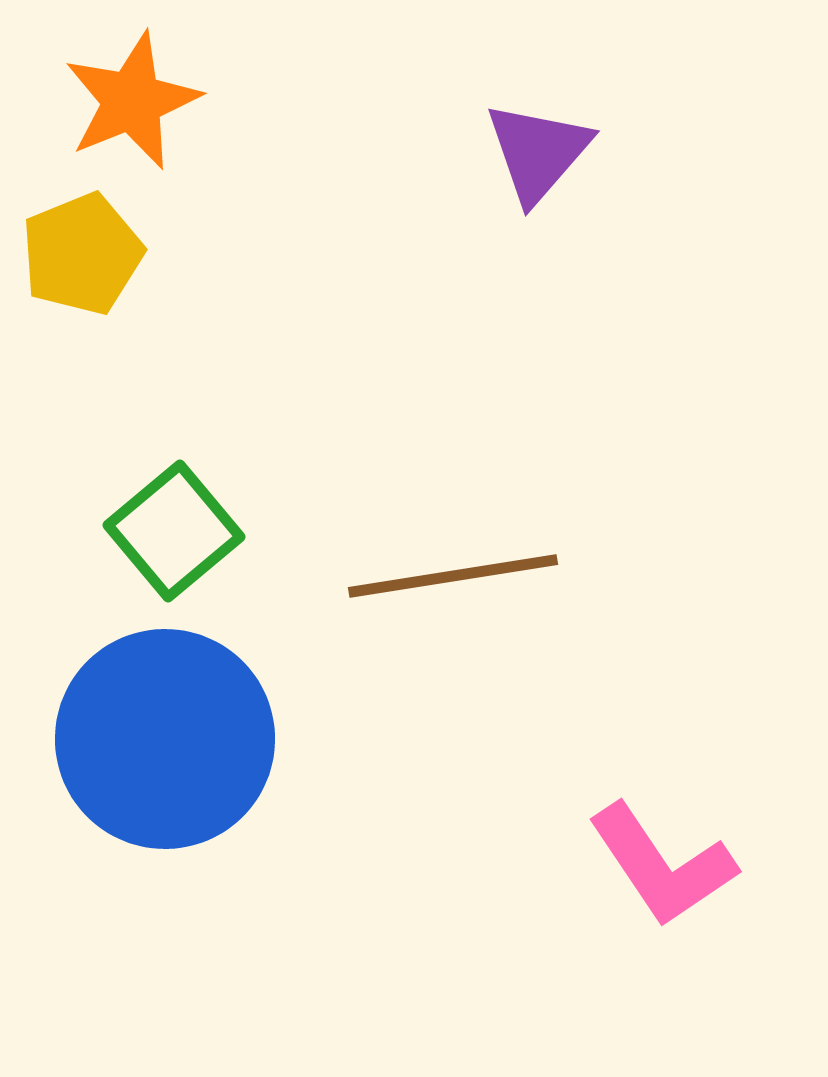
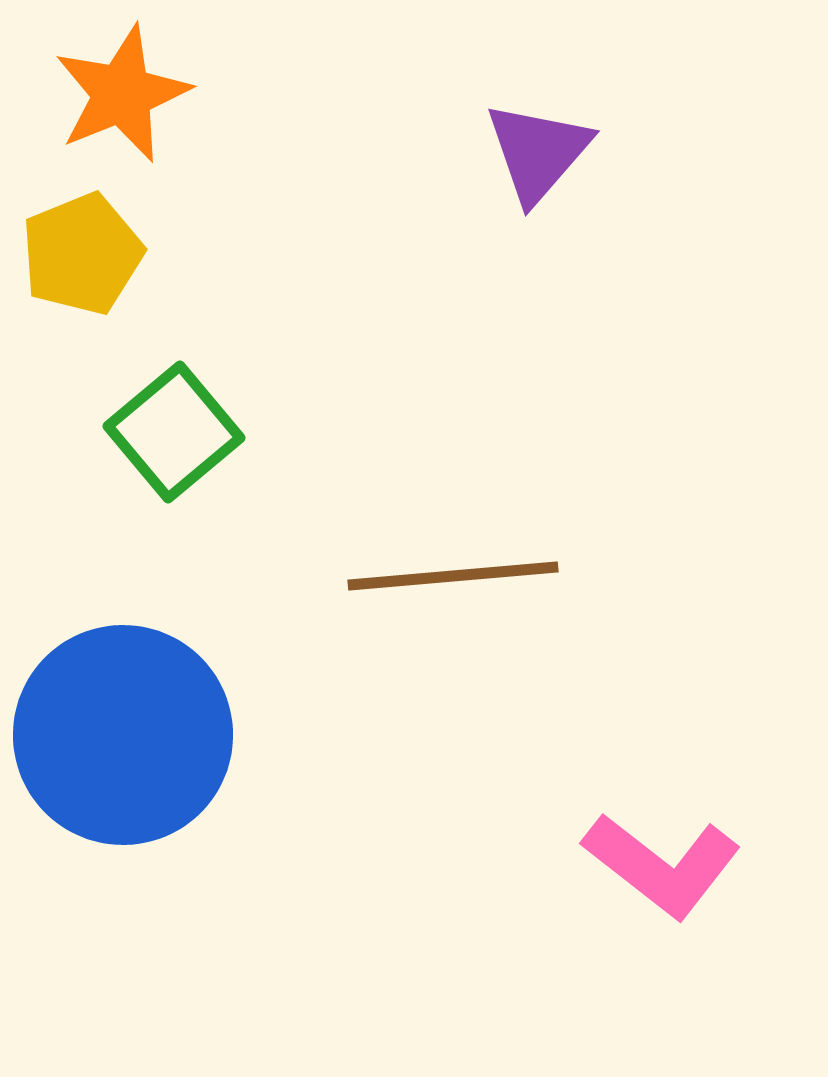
orange star: moved 10 px left, 7 px up
green square: moved 99 px up
brown line: rotated 4 degrees clockwise
blue circle: moved 42 px left, 4 px up
pink L-shape: rotated 18 degrees counterclockwise
